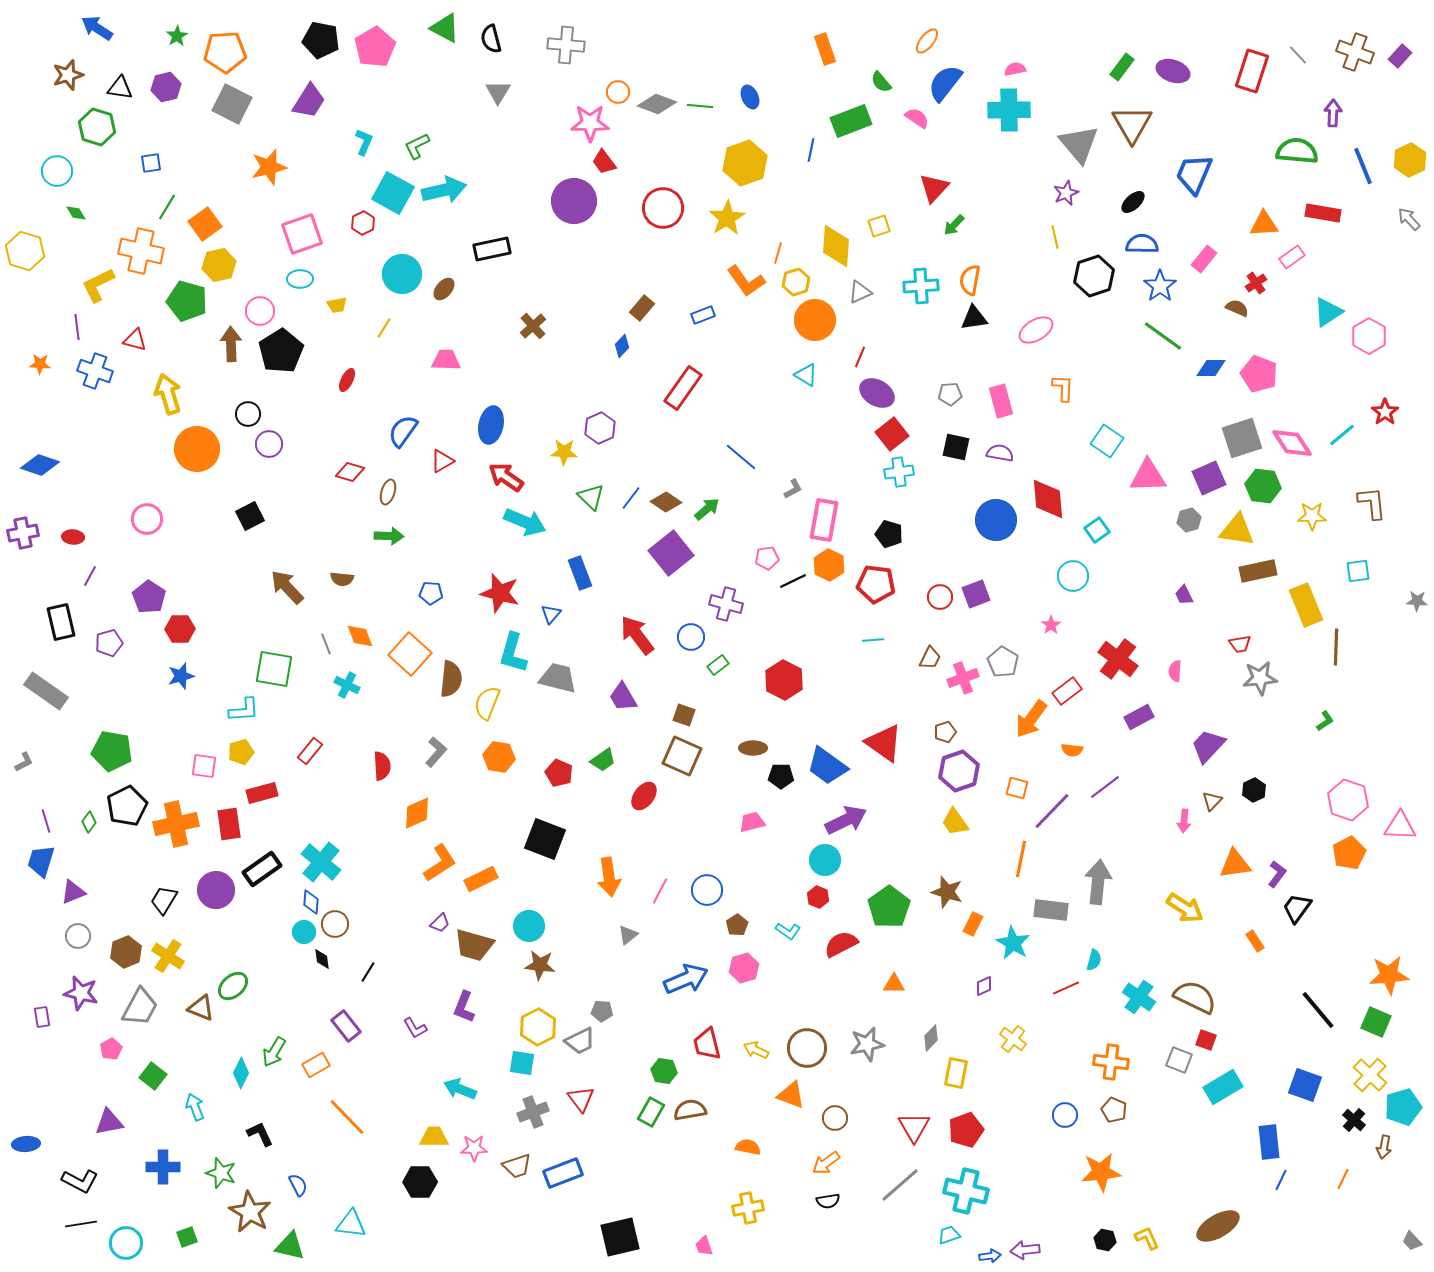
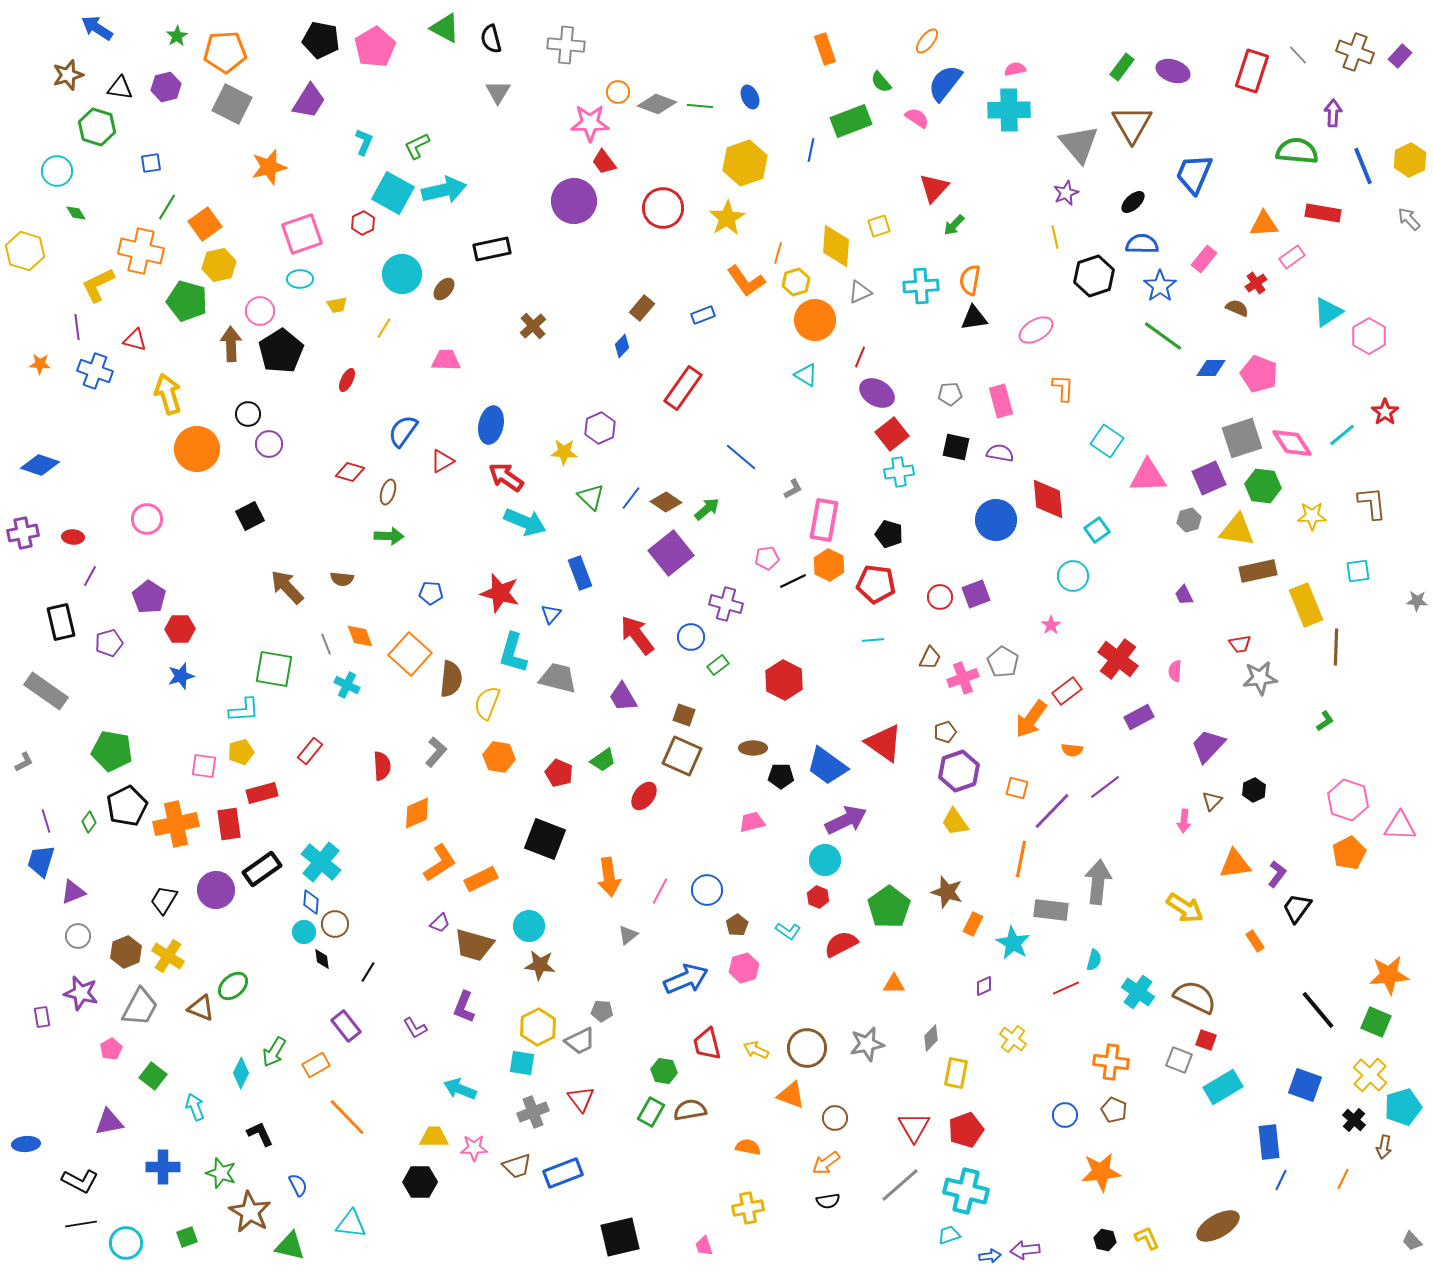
cyan cross at (1139, 997): moved 1 px left, 5 px up
